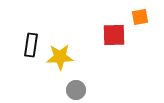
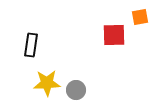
yellow star: moved 13 px left, 26 px down
